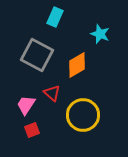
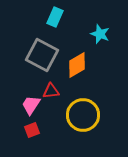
gray square: moved 5 px right
red triangle: moved 1 px left, 2 px up; rotated 48 degrees counterclockwise
pink trapezoid: moved 5 px right
